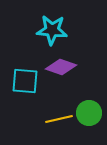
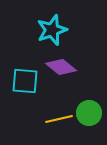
cyan star: rotated 24 degrees counterclockwise
purple diamond: rotated 20 degrees clockwise
